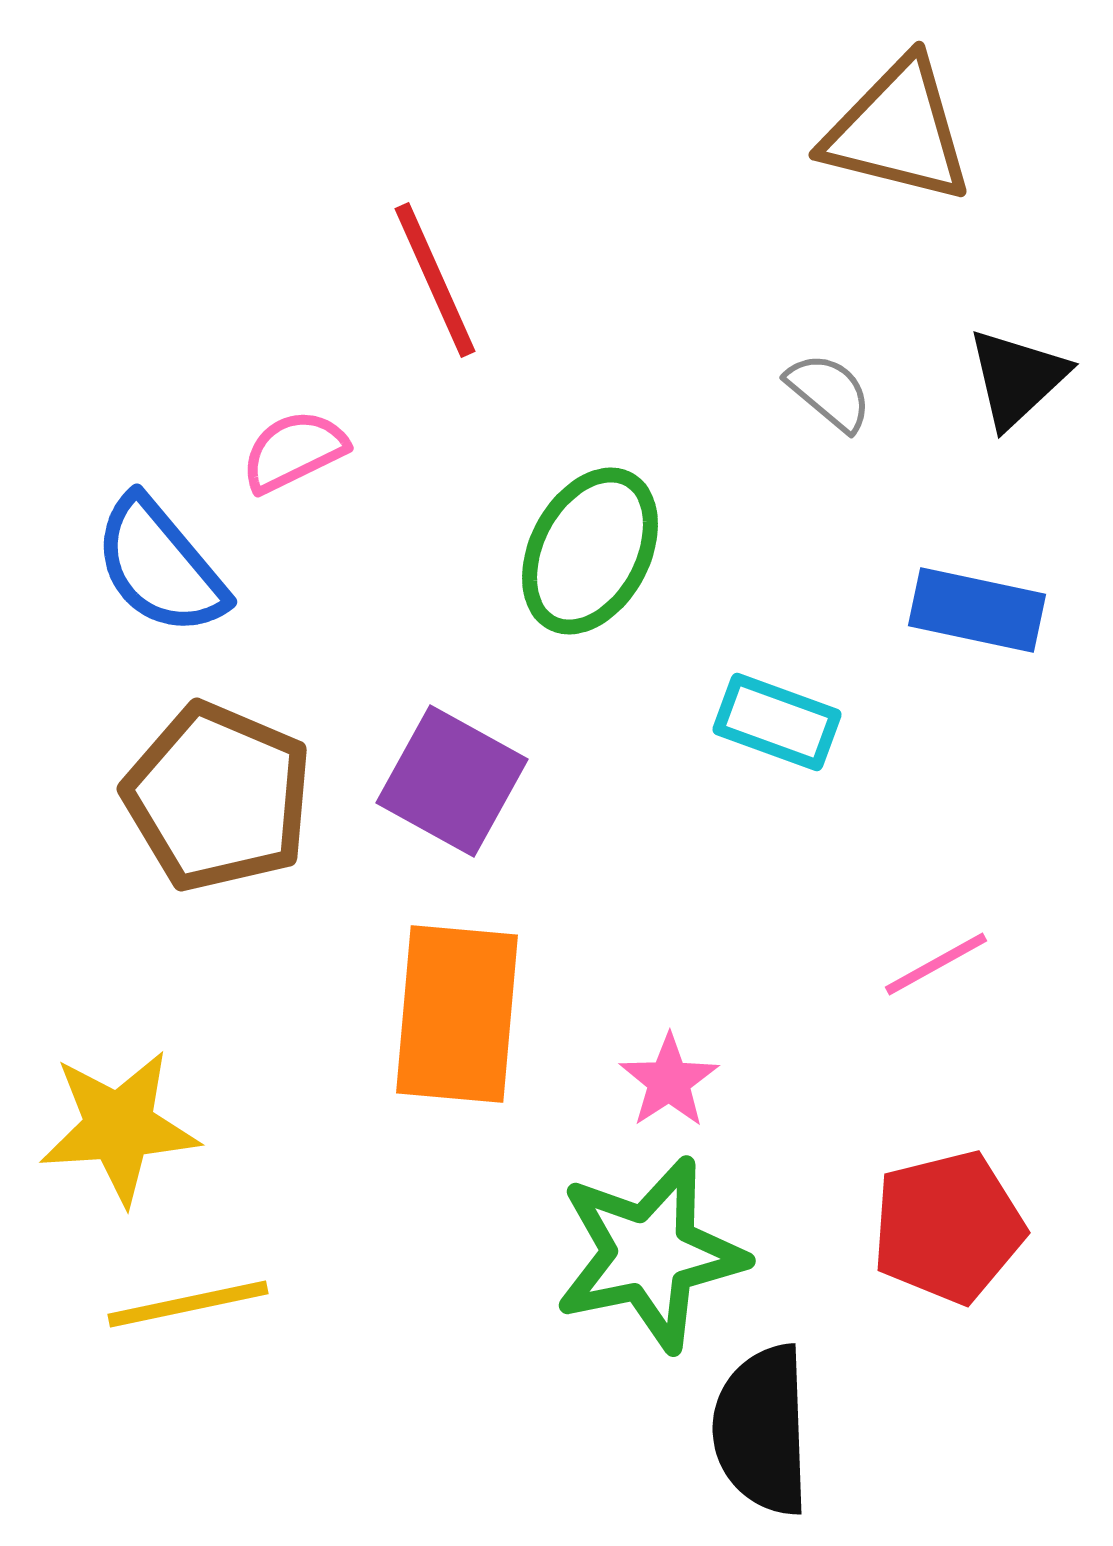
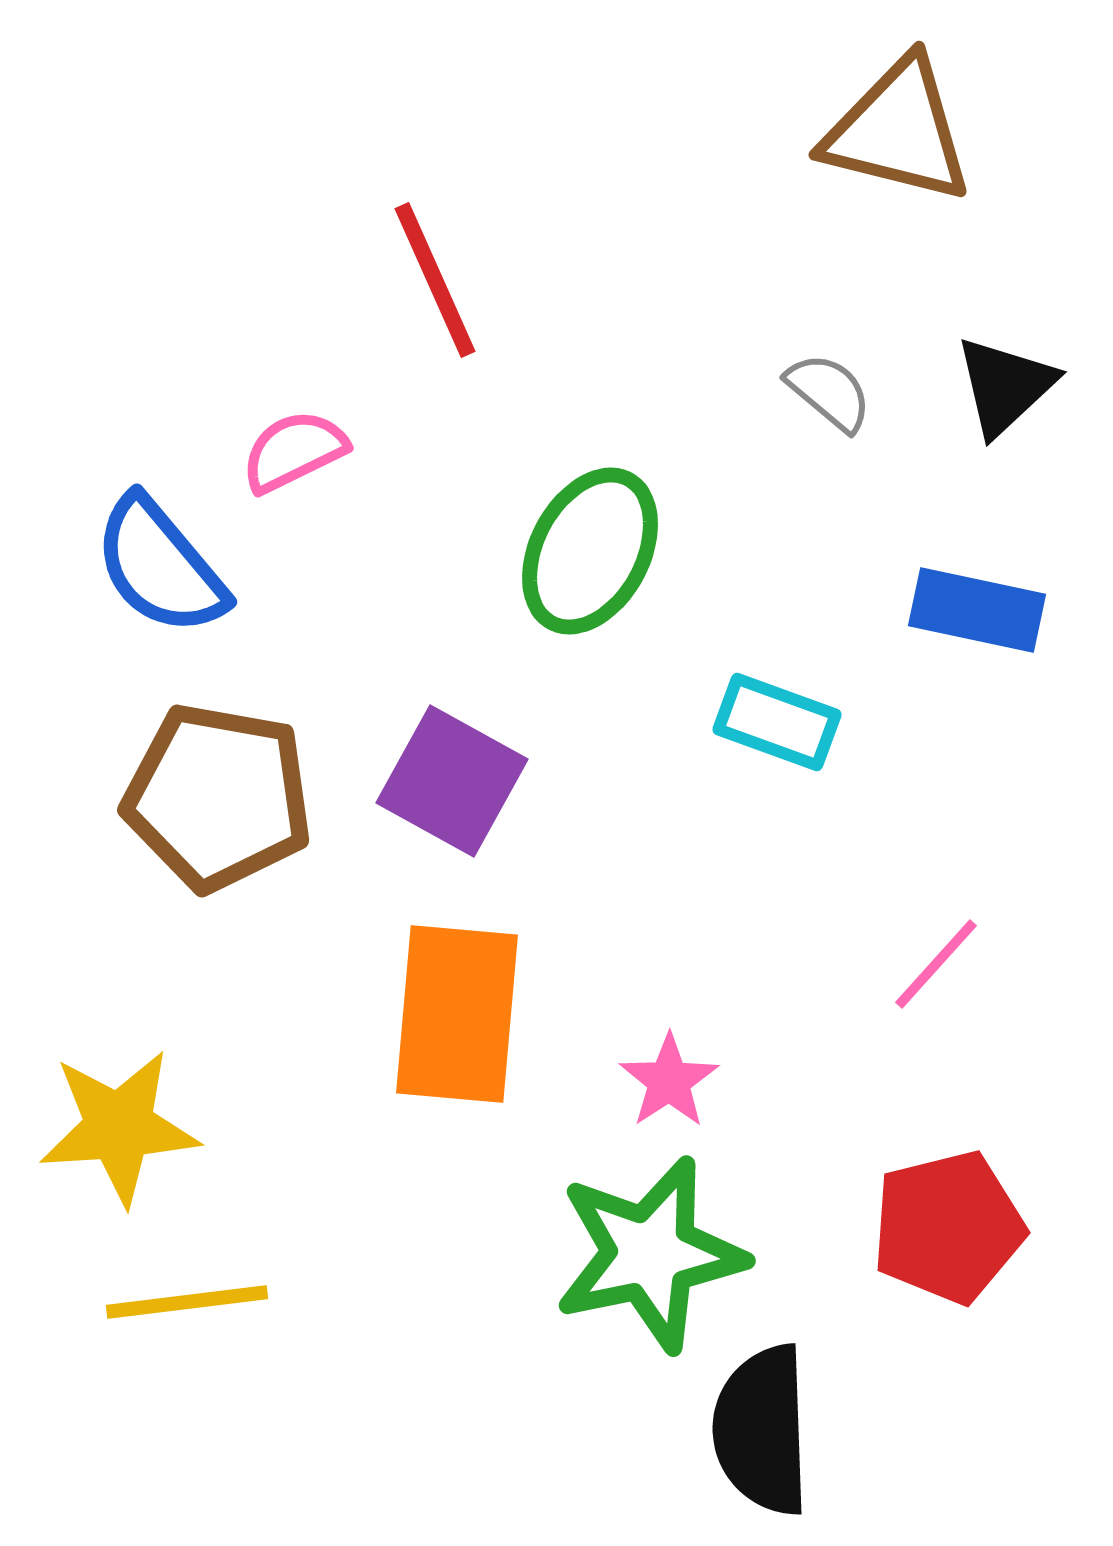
black triangle: moved 12 px left, 8 px down
brown pentagon: rotated 13 degrees counterclockwise
pink line: rotated 19 degrees counterclockwise
yellow line: moved 1 px left, 2 px up; rotated 5 degrees clockwise
